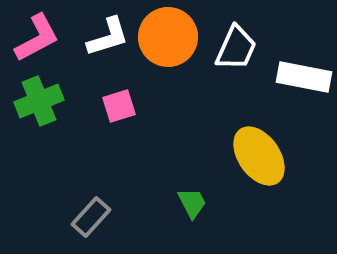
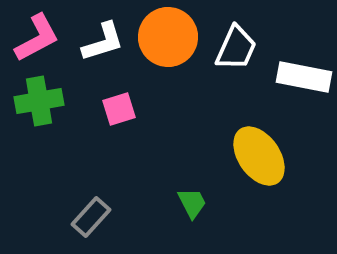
white L-shape: moved 5 px left, 5 px down
green cross: rotated 12 degrees clockwise
pink square: moved 3 px down
